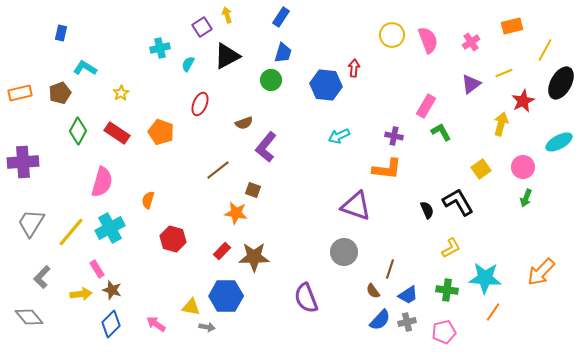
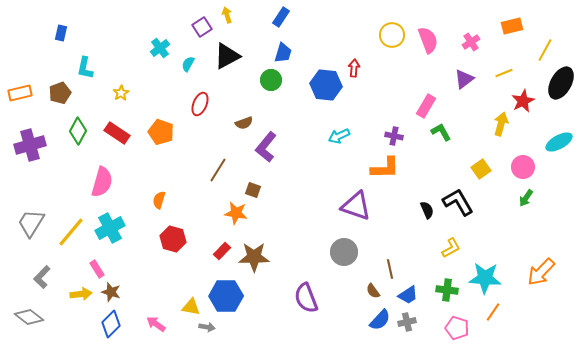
cyan cross at (160, 48): rotated 24 degrees counterclockwise
cyan L-shape at (85, 68): rotated 110 degrees counterclockwise
purple triangle at (471, 84): moved 7 px left, 5 px up
purple cross at (23, 162): moved 7 px right, 17 px up; rotated 12 degrees counterclockwise
orange L-shape at (387, 169): moved 2 px left, 1 px up; rotated 8 degrees counterclockwise
brown line at (218, 170): rotated 20 degrees counterclockwise
green arrow at (526, 198): rotated 12 degrees clockwise
orange semicircle at (148, 200): moved 11 px right
brown line at (390, 269): rotated 30 degrees counterclockwise
brown star at (112, 290): moved 1 px left, 2 px down
gray diamond at (29, 317): rotated 12 degrees counterclockwise
pink pentagon at (444, 332): moved 13 px right, 4 px up; rotated 30 degrees clockwise
